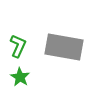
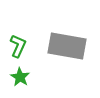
gray rectangle: moved 3 px right, 1 px up
